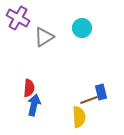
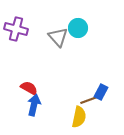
purple cross: moved 2 px left, 11 px down; rotated 15 degrees counterclockwise
cyan circle: moved 4 px left
gray triangle: moved 14 px right; rotated 40 degrees counterclockwise
red semicircle: rotated 66 degrees counterclockwise
blue rectangle: rotated 42 degrees clockwise
yellow semicircle: rotated 15 degrees clockwise
